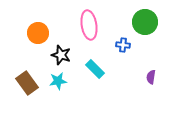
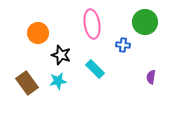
pink ellipse: moved 3 px right, 1 px up
